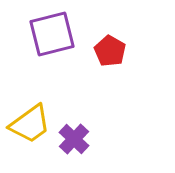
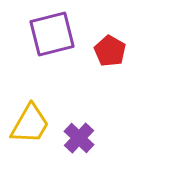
yellow trapezoid: rotated 24 degrees counterclockwise
purple cross: moved 5 px right, 1 px up
